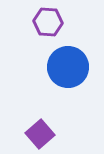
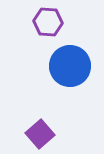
blue circle: moved 2 px right, 1 px up
